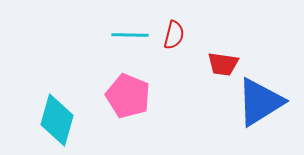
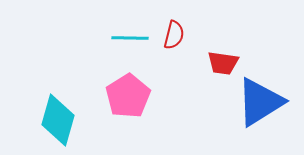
cyan line: moved 3 px down
red trapezoid: moved 1 px up
pink pentagon: rotated 18 degrees clockwise
cyan diamond: moved 1 px right
